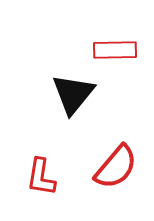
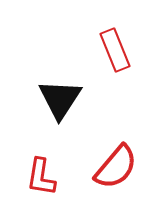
red rectangle: rotated 69 degrees clockwise
black triangle: moved 13 px left, 5 px down; rotated 6 degrees counterclockwise
